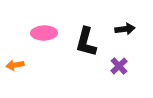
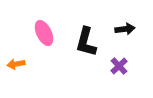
pink ellipse: rotated 65 degrees clockwise
orange arrow: moved 1 px right, 1 px up
